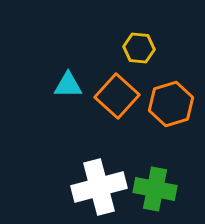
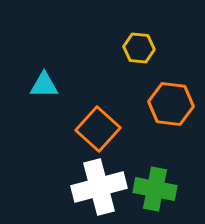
cyan triangle: moved 24 px left
orange square: moved 19 px left, 33 px down
orange hexagon: rotated 24 degrees clockwise
